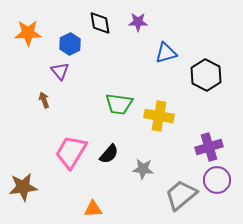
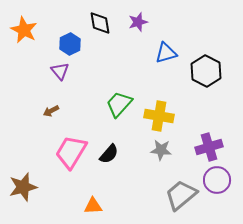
purple star: rotated 18 degrees counterclockwise
orange star: moved 4 px left, 3 px up; rotated 28 degrees clockwise
black hexagon: moved 4 px up
brown arrow: moved 7 px right, 11 px down; rotated 98 degrees counterclockwise
green trapezoid: rotated 124 degrees clockwise
gray star: moved 18 px right, 19 px up
brown star: rotated 8 degrees counterclockwise
orange triangle: moved 3 px up
